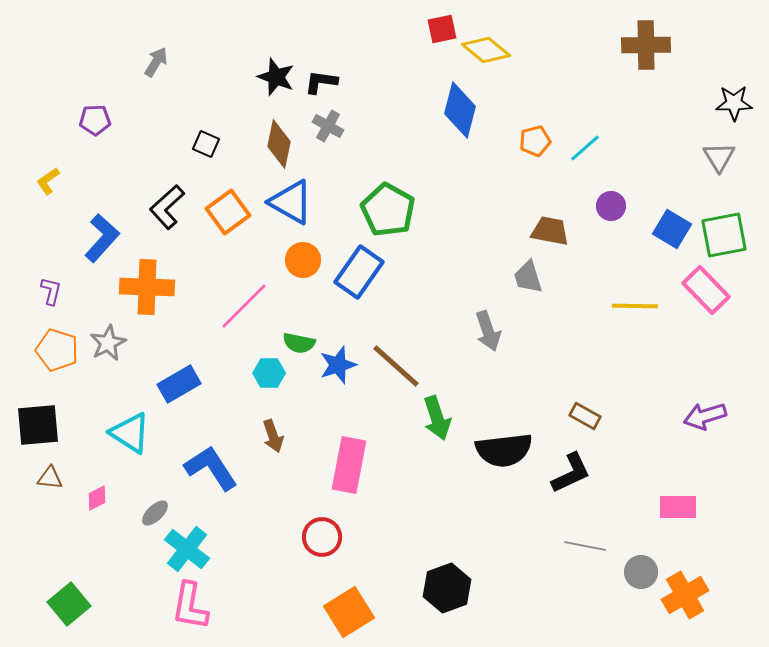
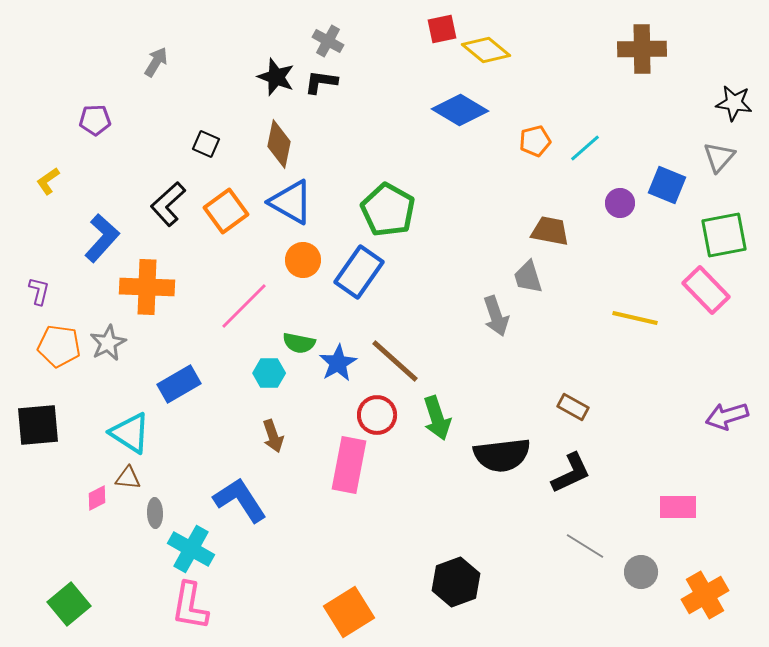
brown cross at (646, 45): moved 4 px left, 4 px down
black star at (734, 103): rotated 9 degrees clockwise
blue diamond at (460, 110): rotated 74 degrees counterclockwise
gray cross at (328, 126): moved 85 px up
gray triangle at (719, 157): rotated 12 degrees clockwise
purple circle at (611, 206): moved 9 px right, 3 px up
black L-shape at (167, 207): moved 1 px right, 3 px up
orange square at (228, 212): moved 2 px left, 1 px up
blue square at (672, 229): moved 5 px left, 44 px up; rotated 9 degrees counterclockwise
purple L-shape at (51, 291): moved 12 px left
yellow line at (635, 306): moved 12 px down; rotated 12 degrees clockwise
gray arrow at (488, 331): moved 8 px right, 15 px up
orange pentagon at (57, 350): moved 2 px right, 4 px up; rotated 9 degrees counterclockwise
blue star at (338, 365): moved 2 px up; rotated 12 degrees counterclockwise
brown line at (396, 366): moved 1 px left, 5 px up
brown rectangle at (585, 416): moved 12 px left, 9 px up
purple arrow at (705, 416): moved 22 px right
black semicircle at (504, 450): moved 2 px left, 5 px down
blue L-shape at (211, 468): moved 29 px right, 32 px down
brown triangle at (50, 478): moved 78 px right
gray ellipse at (155, 513): rotated 48 degrees counterclockwise
red circle at (322, 537): moved 55 px right, 122 px up
gray line at (585, 546): rotated 21 degrees clockwise
cyan cross at (187, 549): moved 4 px right; rotated 9 degrees counterclockwise
black hexagon at (447, 588): moved 9 px right, 6 px up
orange cross at (685, 595): moved 20 px right
